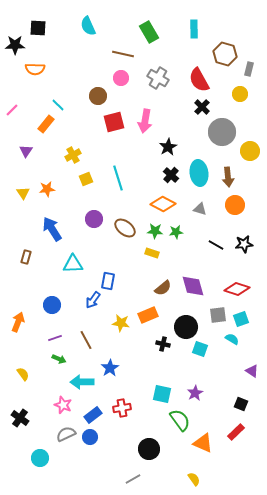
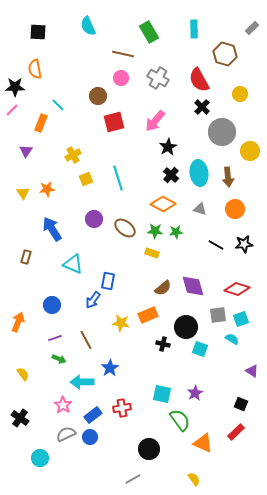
black square at (38, 28): moved 4 px down
black star at (15, 45): moved 42 px down
orange semicircle at (35, 69): rotated 78 degrees clockwise
gray rectangle at (249, 69): moved 3 px right, 41 px up; rotated 32 degrees clockwise
pink arrow at (145, 121): moved 10 px right; rotated 30 degrees clockwise
orange rectangle at (46, 124): moved 5 px left, 1 px up; rotated 18 degrees counterclockwise
orange circle at (235, 205): moved 4 px down
cyan triangle at (73, 264): rotated 25 degrees clockwise
pink star at (63, 405): rotated 12 degrees clockwise
